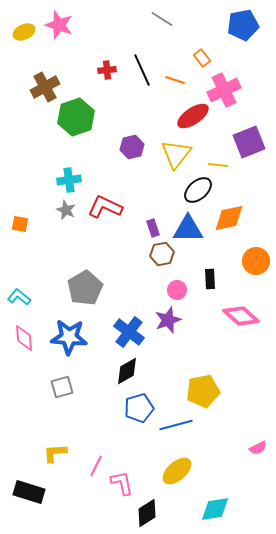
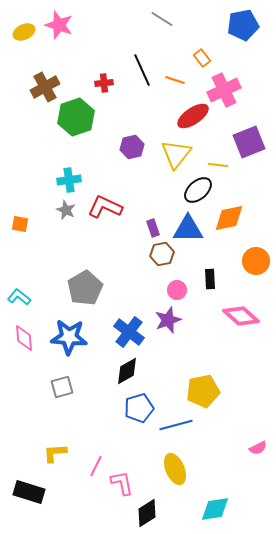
red cross at (107, 70): moved 3 px left, 13 px down
yellow ellipse at (177, 471): moved 2 px left, 2 px up; rotated 72 degrees counterclockwise
